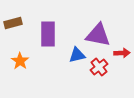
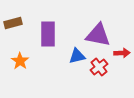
blue triangle: moved 1 px down
